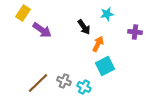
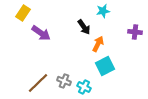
cyan star: moved 4 px left, 3 px up
purple arrow: moved 1 px left, 3 px down
